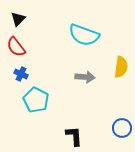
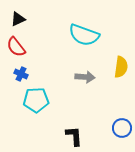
black triangle: rotated 21 degrees clockwise
cyan pentagon: rotated 30 degrees counterclockwise
